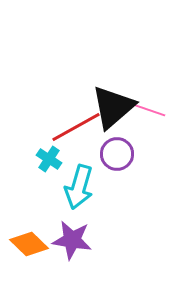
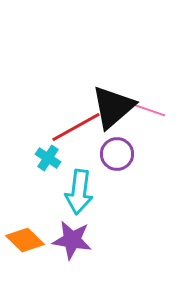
cyan cross: moved 1 px left, 1 px up
cyan arrow: moved 5 px down; rotated 9 degrees counterclockwise
orange diamond: moved 4 px left, 4 px up
